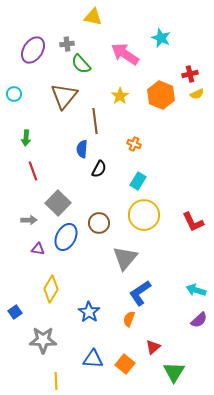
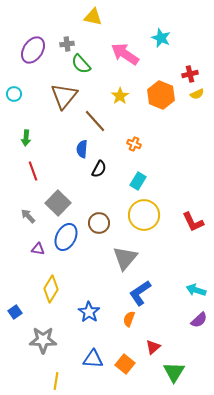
brown line: rotated 35 degrees counterclockwise
gray arrow: moved 1 px left, 4 px up; rotated 133 degrees counterclockwise
yellow line: rotated 12 degrees clockwise
